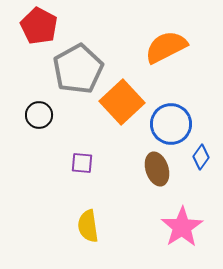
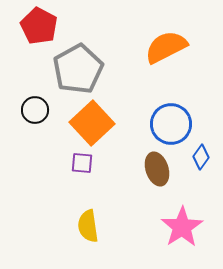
orange square: moved 30 px left, 21 px down
black circle: moved 4 px left, 5 px up
